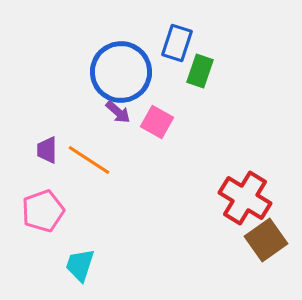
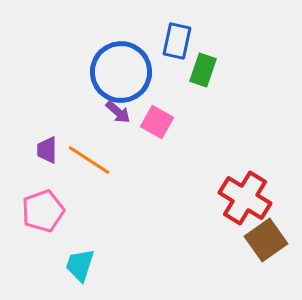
blue rectangle: moved 2 px up; rotated 6 degrees counterclockwise
green rectangle: moved 3 px right, 1 px up
